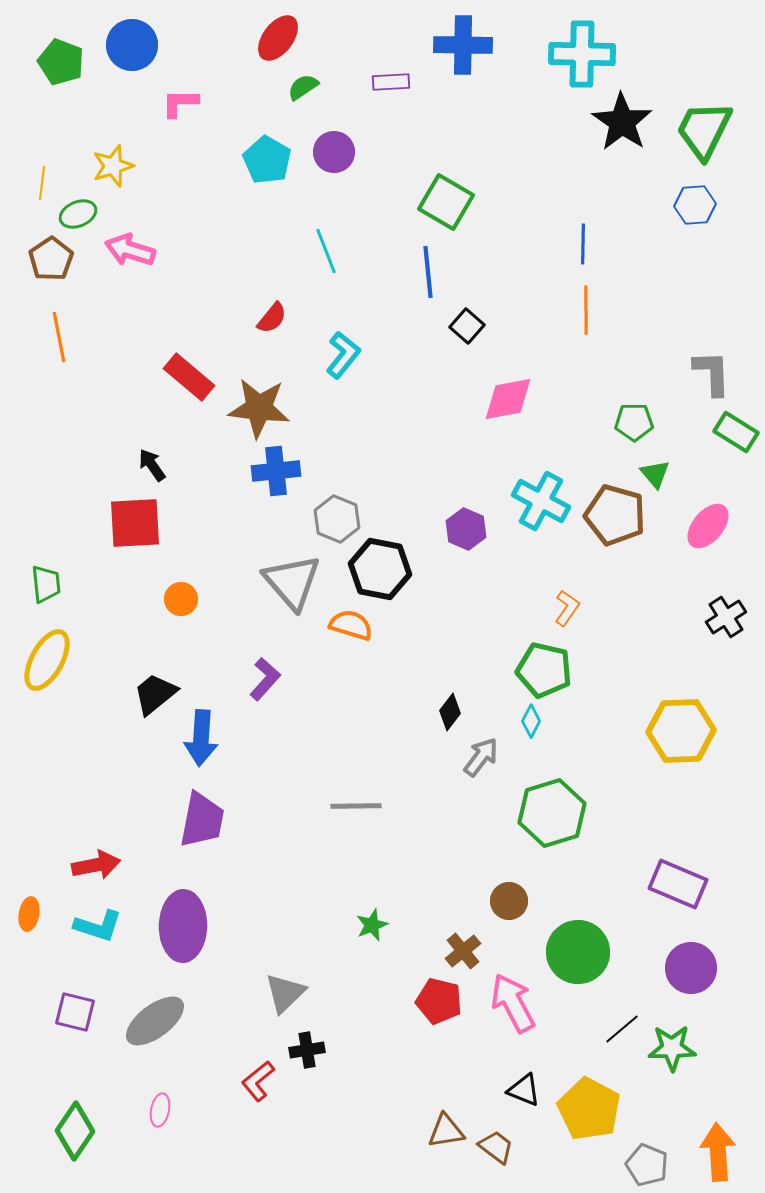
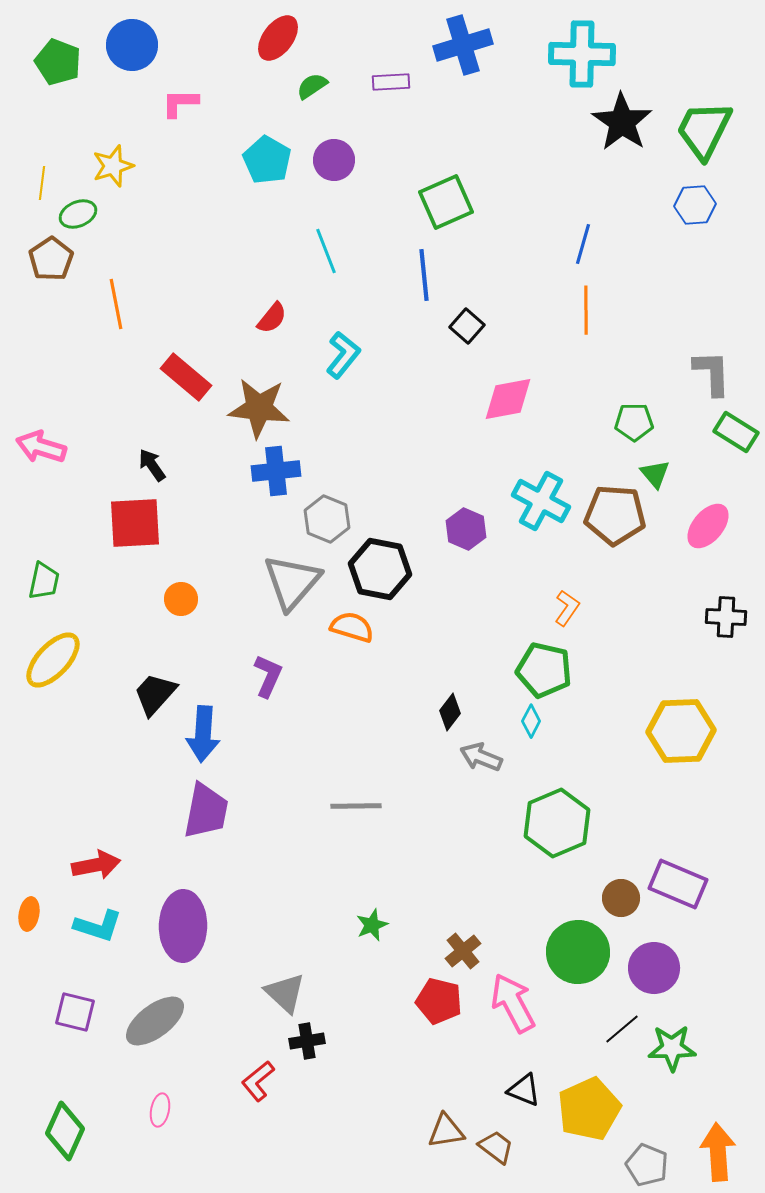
blue cross at (463, 45): rotated 18 degrees counterclockwise
green pentagon at (61, 62): moved 3 px left
green semicircle at (303, 87): moved 9 px right, 1 px up
purple circle at (334, 152): moved 8 px down
green square at (446, 202): rotated 36 degrees clockwise
blue line at (583, 244): rotated 15 degrees clockwise
pink arrow at (130, 250): moved 89 px left, 197 px down
blue line at (428, 272): moved 4 px left, 3 px down
orange line at (59, 337): moved 57 px right, 33 px up
red rectangle at (189, 377): moved 3 px left
brown pentagon at (615, 515): rotated 12 degrees counterclockwise
gray hexagon at (337, 519): moved 10 px left
gray triangle at (292, 582): rotated 22 degrees clockwise
green trapezoid at (46, 584): moved 2 px left, 3 px up; rotated 18 degrees clockwise
black cross at (726, 617): rotated 36 degrees clockwise
orange semicircle at (351, 625): moved 1 px right, 2 px down
yellow ellipse at (47, 660): moved 6 px right; rotated 14 degrees clockwise
purple L-shape at (265, 679): moved 3 px right, 3 px up; rotated 18 degrees counterclockwise
black trapezoid at (155, 694): rotated 9 degrees counterclockwise
blue arrow at (201, 738): moved 2 px right, 4 px up
gray arrow at (481, 757): rotated 105 degrees counterclockwise
green hexagon at (552, 813): moved 5 px right, 10 px down; rotated 6 degrees counterclockwise
purple trapezoid at (202, 820): moved 4 px right, 9 px up
brown circle at (509, 901): moved 112 px right, 3 px up
purple circle at (691, 968): moved 37 px left
gray triangle at (285, 993): rotated 33 degrees counterclockwise
black cross at (307, 1050): moved 9 px up
yellow pentagon at (589, 1109): rotated 20 degrees clockwise
green diamond at (75, 1131): moved 10 px left; rotated 10 degrees counterclockwise
